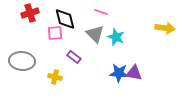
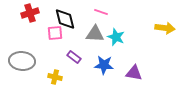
gray triangle: rotated 42 degrees counterclockwise
blue star: moved 15 px left, 8 px up
